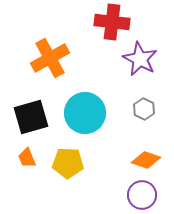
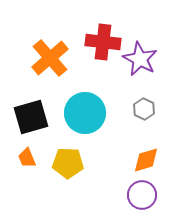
red cross: moved 9 px left, 20 px down
orange cross: rotated 12 degrees counterclockwise
orange diamond: rotated 36 degrees counterclockwise
